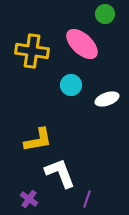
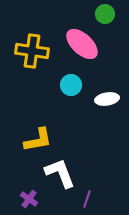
white ellipse: rotated 10 degrees clockwise
